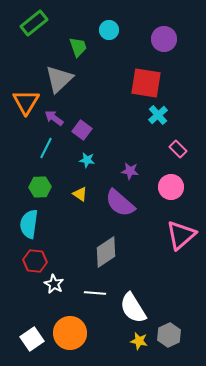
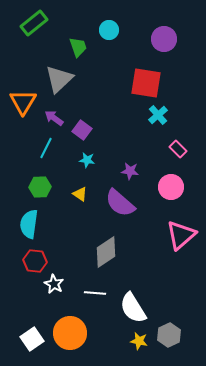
orange triangle: moved 3 px left
